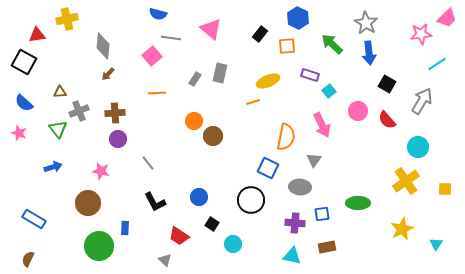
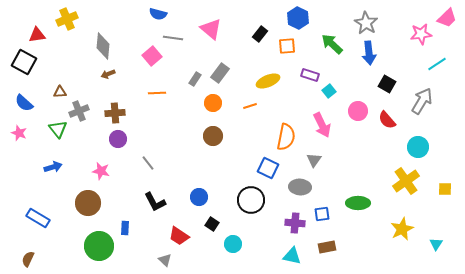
yellow cross at (67, 19): rotated 10 degrees counterclockwise
gray line at (171, 38): moved 2 px right
gray rectangle at (220, 73): rotated 24 degrees clockwise
brown arrow at (108, 74): rotated 24 degrees clockwise
orange line at (253, 102): moved 3 px left, 4 px down
orange circle at (194, 121): moved 19 px right, 18 px up
blue rectangle at (34, 219): moved 4 px right, 1 px up
